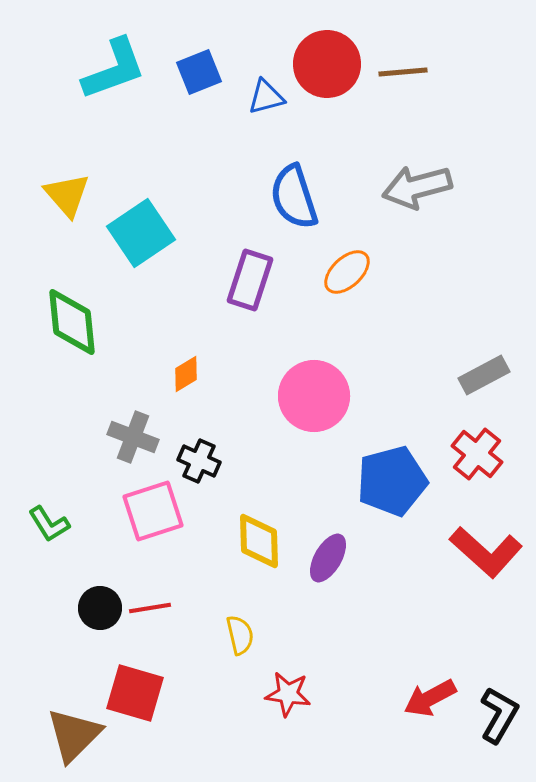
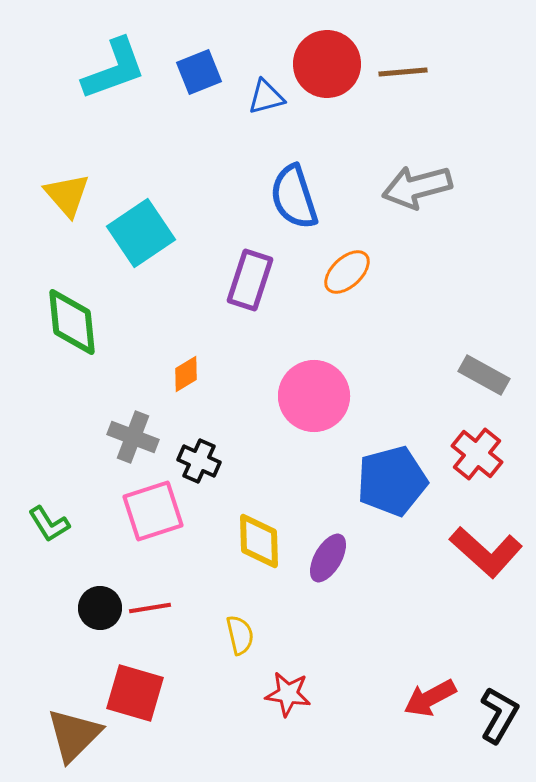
gray rectangle: rotated 57 degrees clockwise
